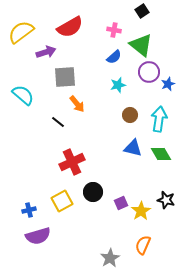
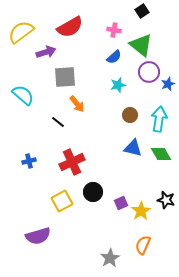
blue cross: moved 49 px up
